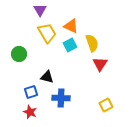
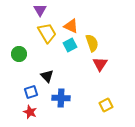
black triangle: moved 1 px up; rotated 32 degrees clockwise
